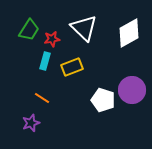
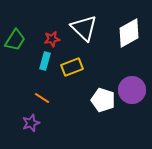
green trapezoid: moved 14 px left, 10 px down
